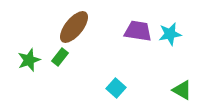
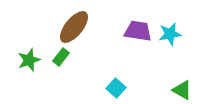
green rectangle: moved 1 px right
